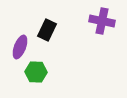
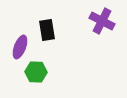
purple cross: rotated 15 degrees clockwise
black rectangle: rotated 35 degrees counterclockwise
